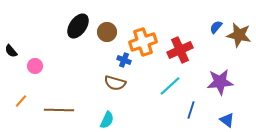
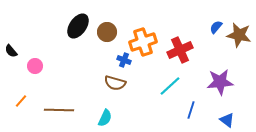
cyan semicircle: moved 2 px left, 2 px up
